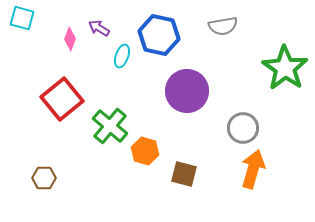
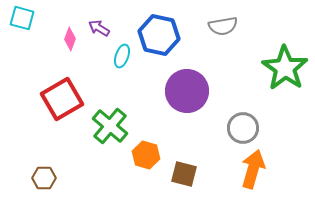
red square: rotated 9 degrees clockwise
orange hexagon: moved 1 px right, 4 px down
